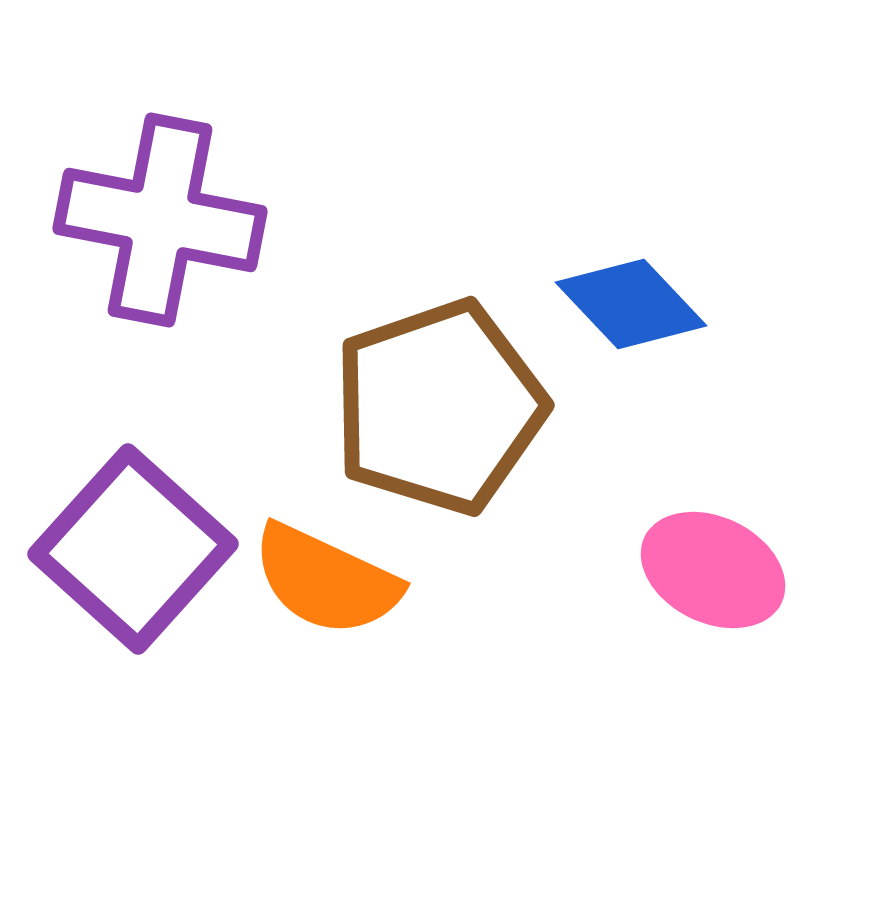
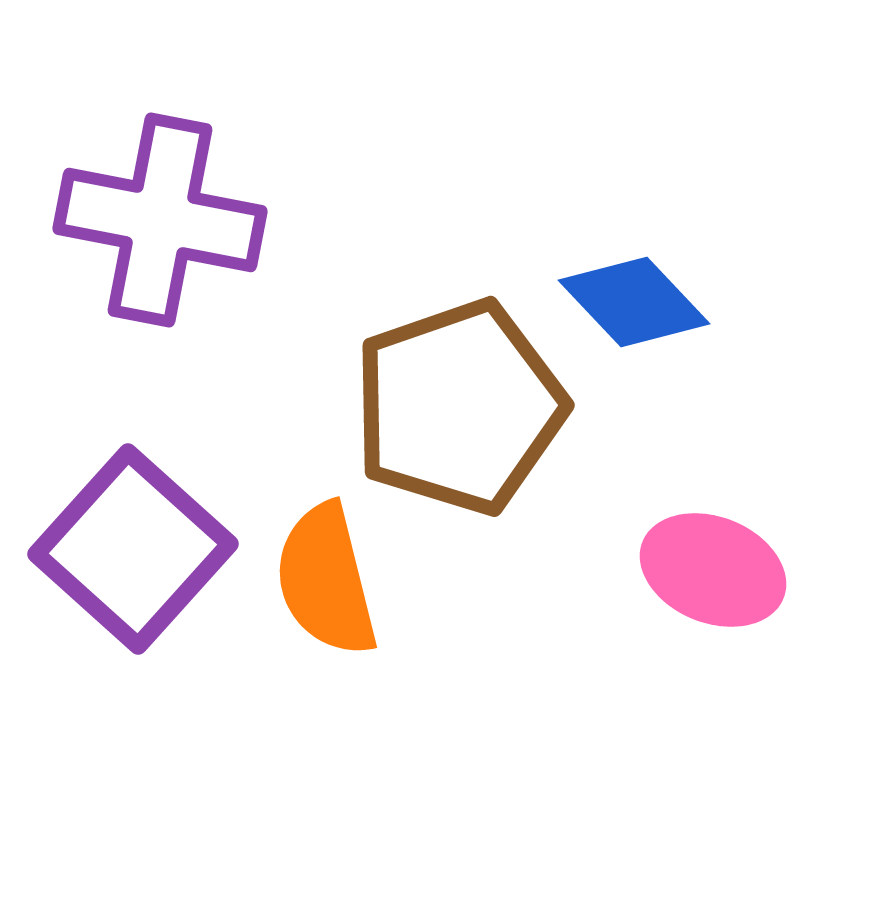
blue diamond: moved 3 px right, 2 px up
brown pentagon: moved 20 px right
pink ellipse: rotated 4 degrees counterclockwise
orange semicircle: rotated 51 degrees clockwise
